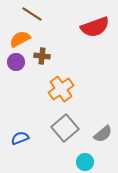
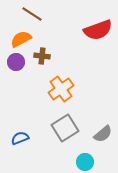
red semicircle: moved 3 px right, 3 px down
orange semicircle: moved 1 px right
gray square: rotated 8 degrees clockwise
